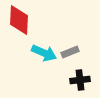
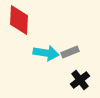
cyan arrow: moved 2 px right; rotated 15 degrees counterclockwise
black cross: rotated 30 degrees counterclockwise
